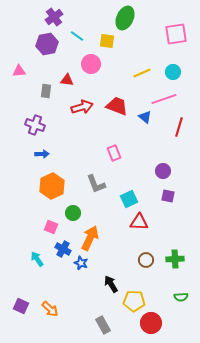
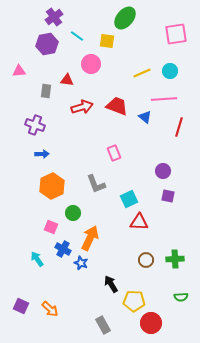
green ellipse at (125, 18): rotated 15 degrees clockwise
cyan circle at (173, 72): moved 3 px left, 1 px up
pink line at (164, 99): rotated 15 degrees clockwise
